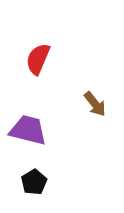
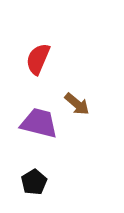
brown arrow: moved 18 px left; rotated 12 degrees counterclockwise
purple trapezoid: moved 11 px right, 7 px up
